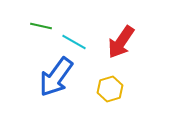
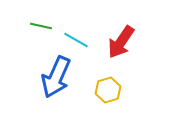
cyan line: moved 2 px right, 2 px up
blue arrow: rotated 12 degrees counterclockwise
yellow hexagon: moved 2 px left, 1 px down
